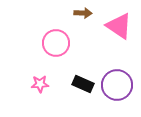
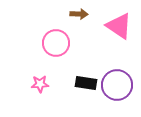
brown arrow: moved 4 px left, 1 px down
black rectangle: moved 3 px right, 1 px up; rotated 15 degrees counterclockwise
